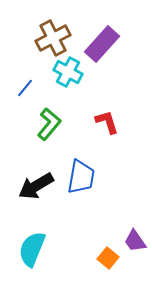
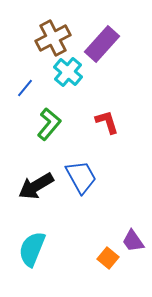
cyan cross: rotated 12 degrees clockwise
blue trapezoid: rotated 39 degrees counterclockwise
purple trapezoid: moved 2 px left
